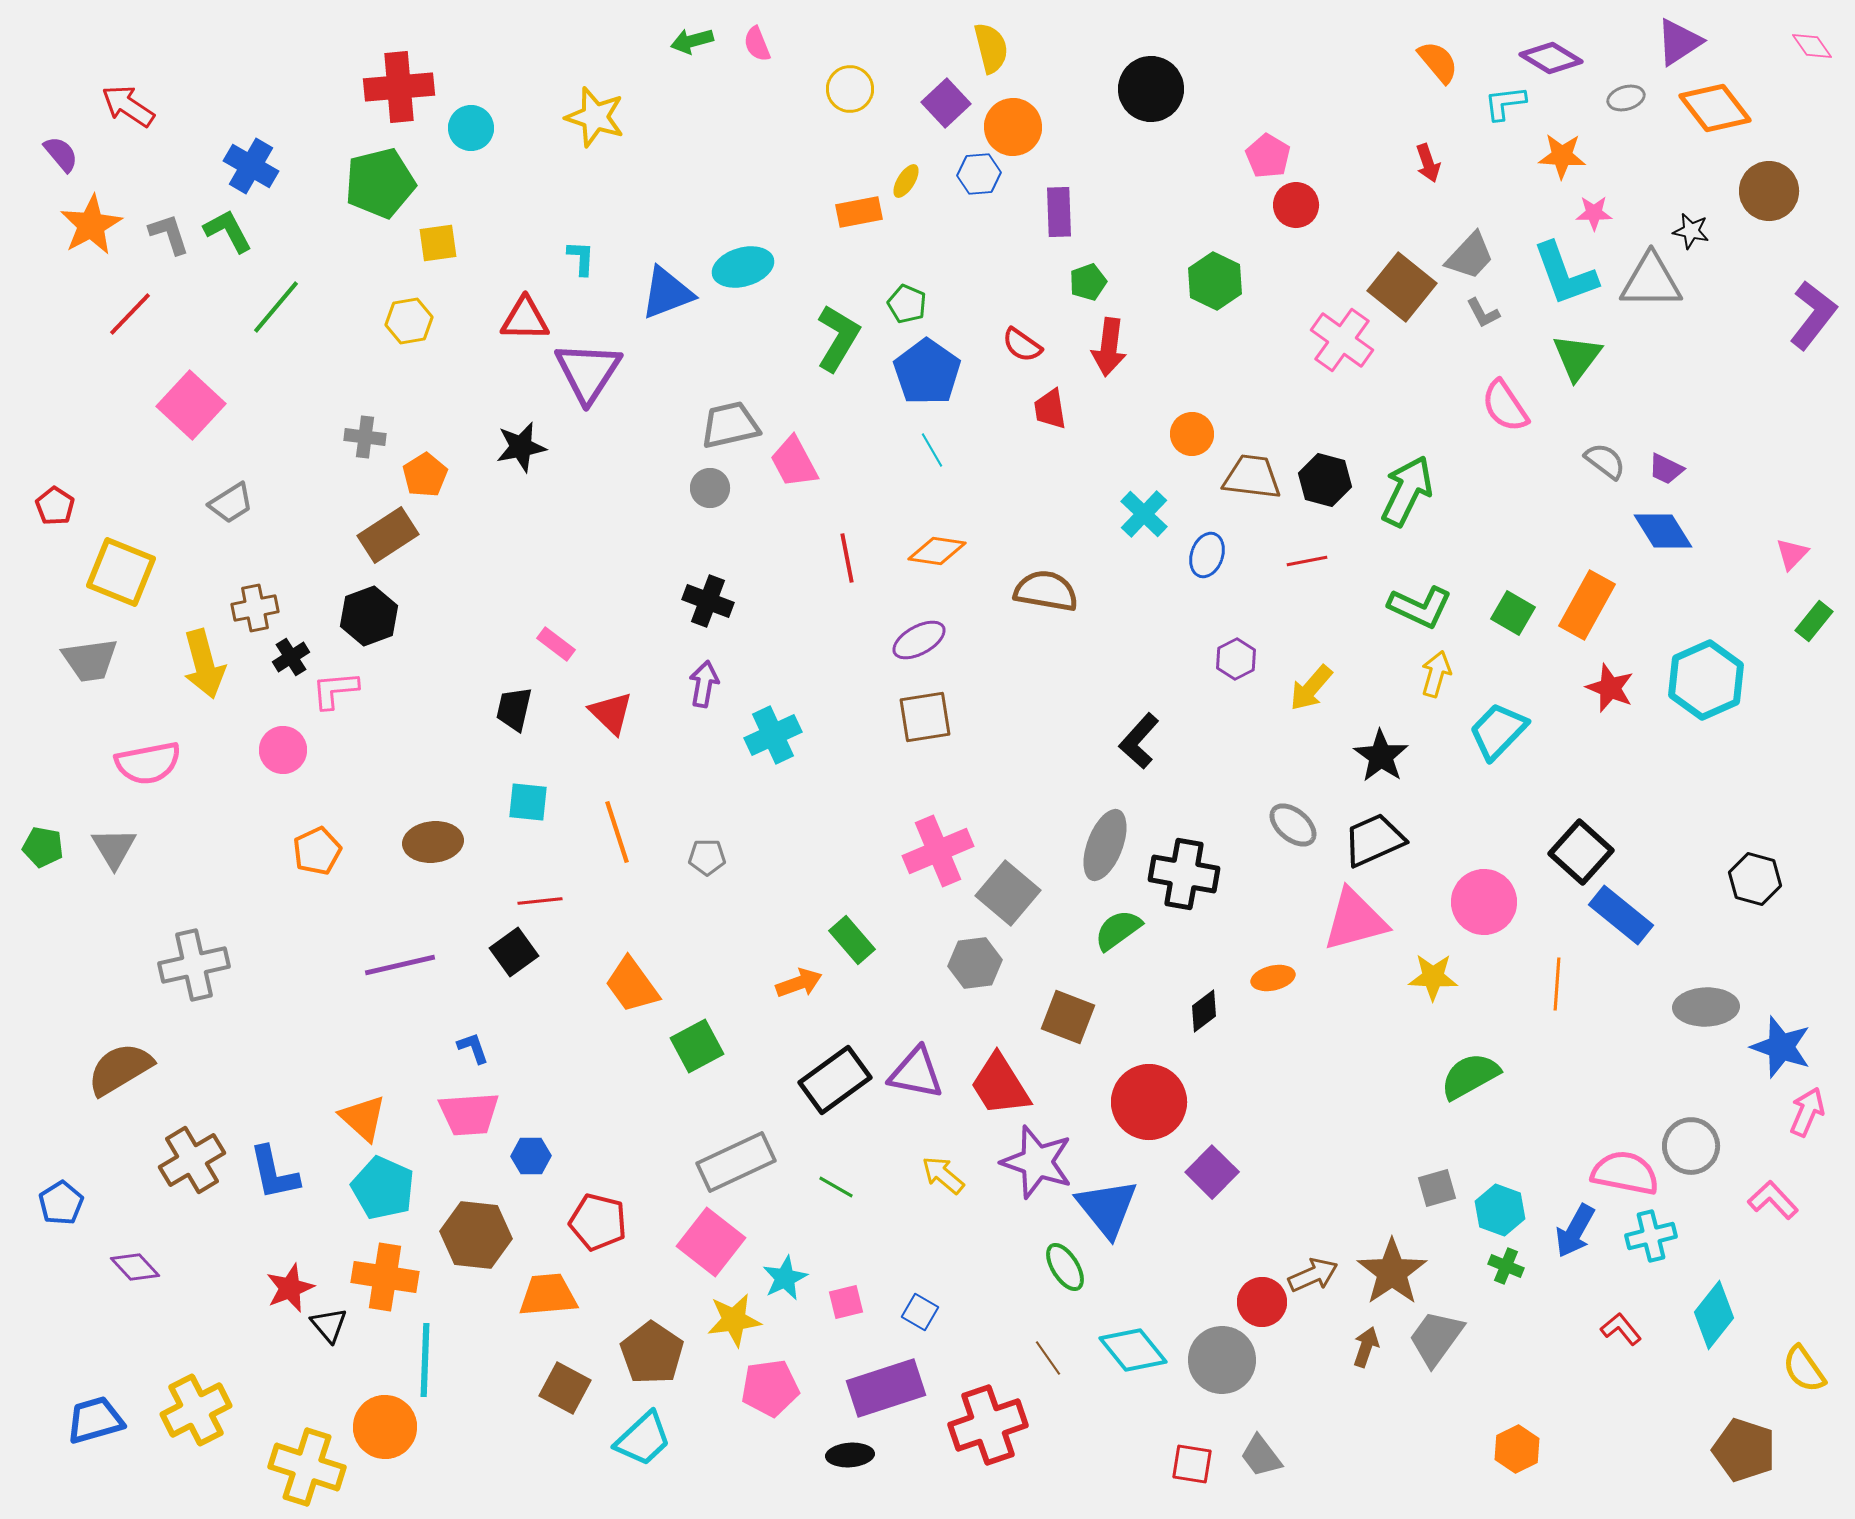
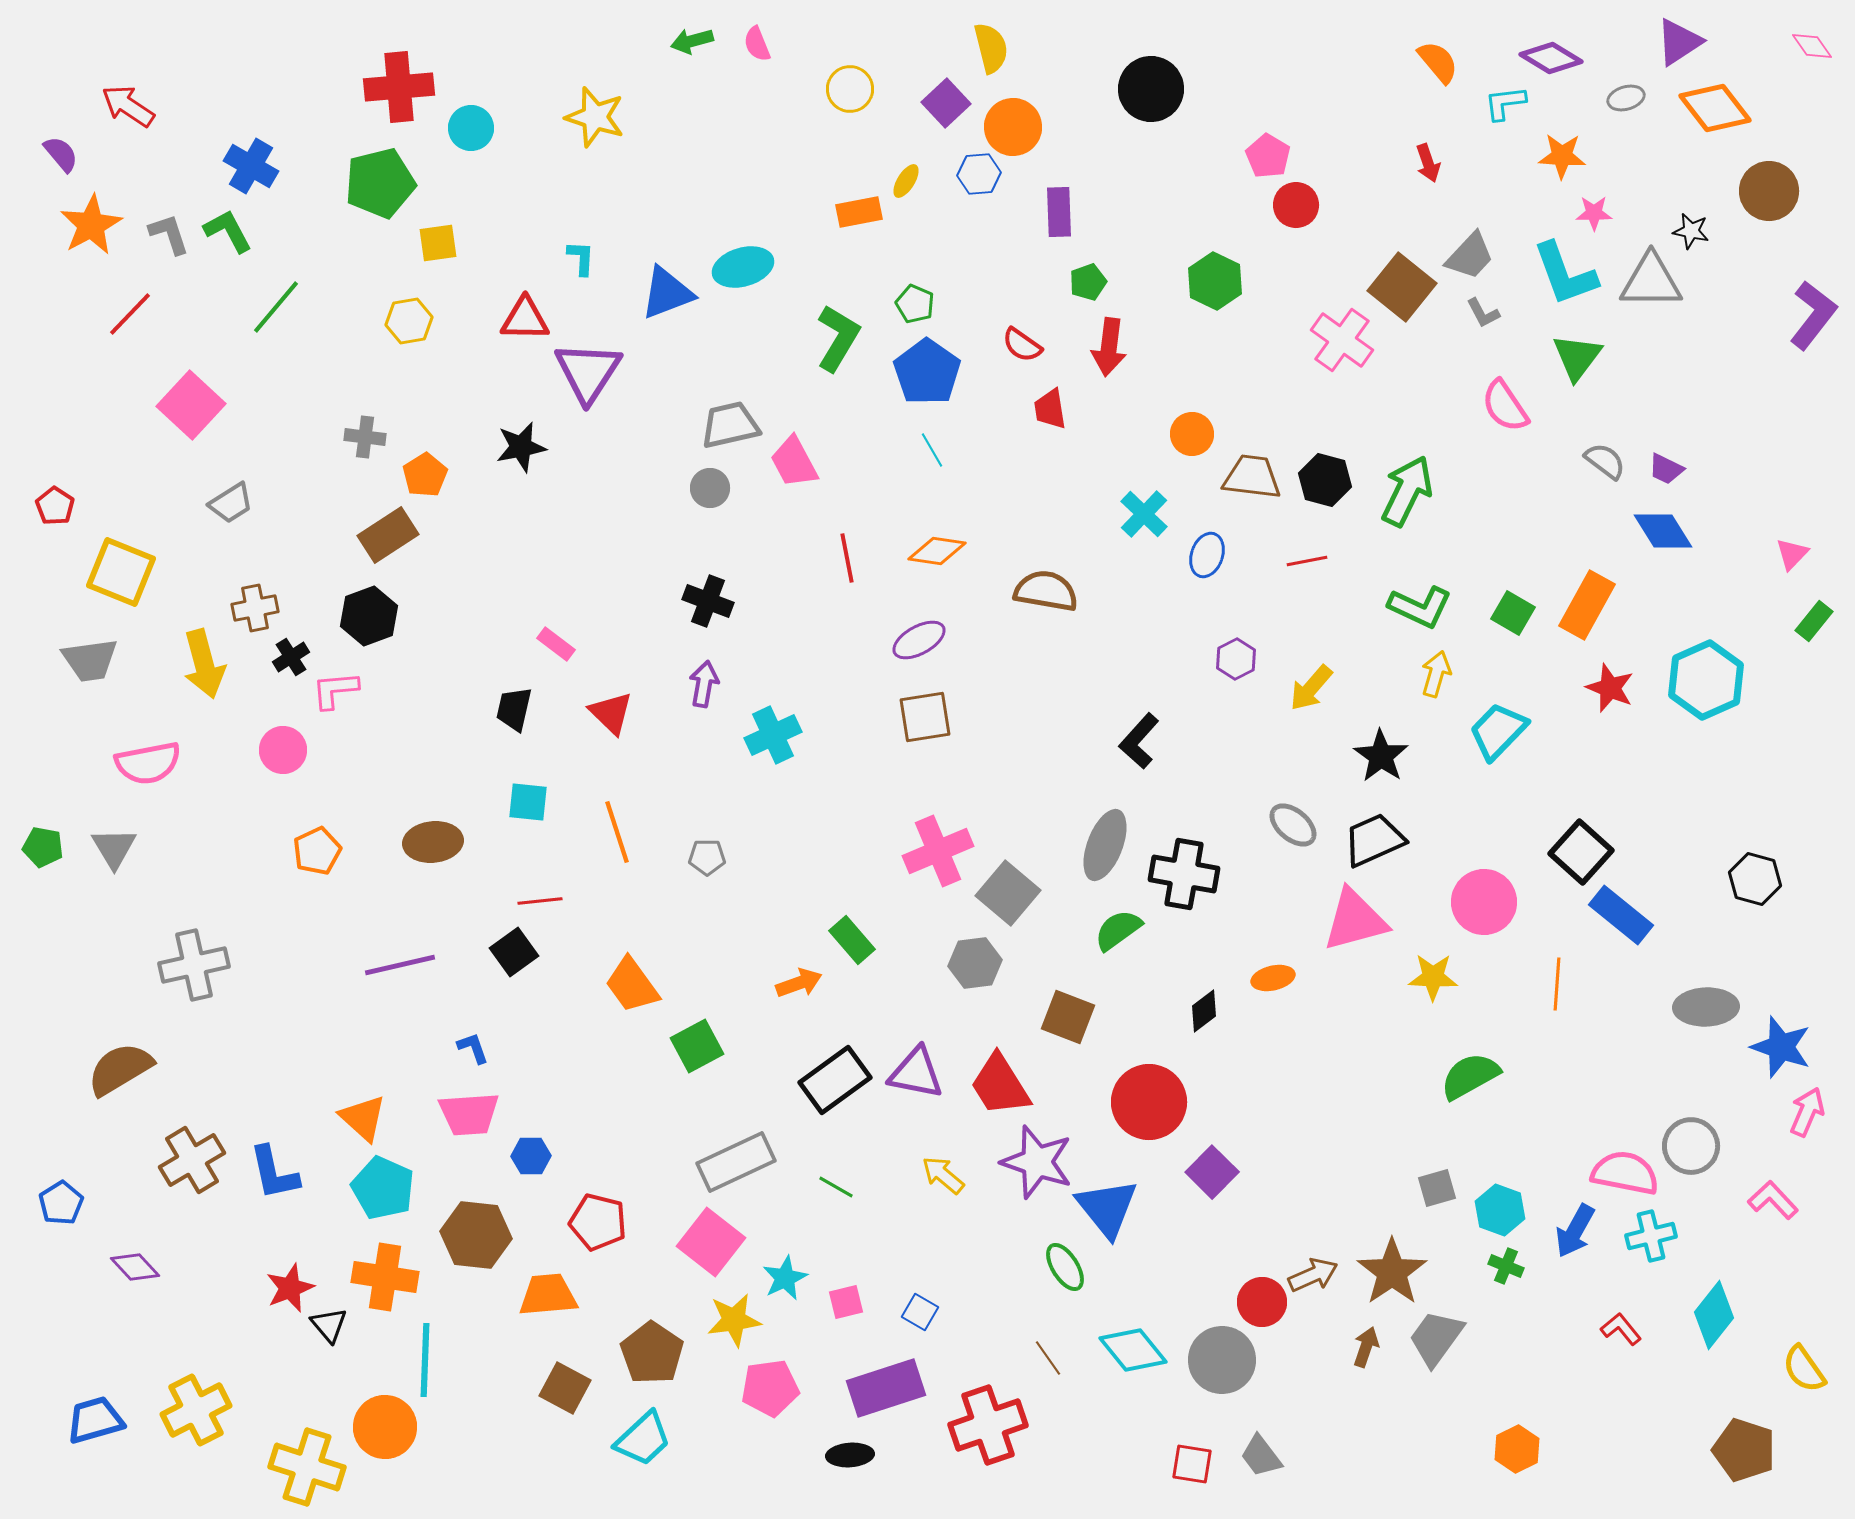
green pentagon at (907, 304): moved 8 px right
